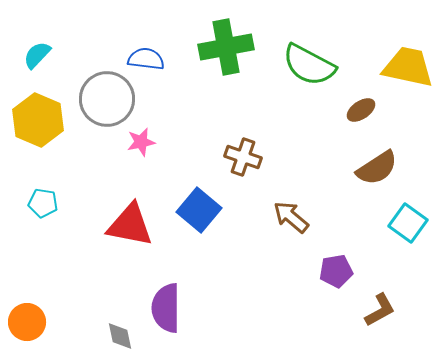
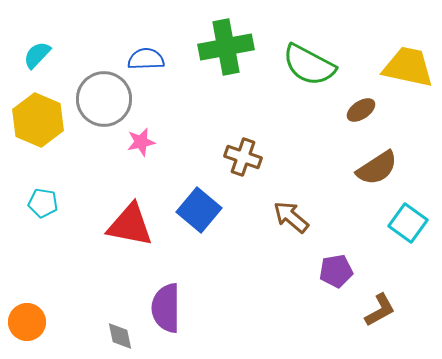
blue semicircle: rotated 9 degrees counterclockwise
gray circle: moved 3 px left
